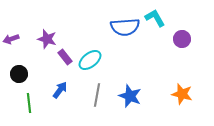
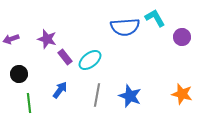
purple circle: moved 2 px up
